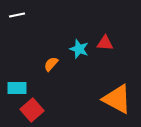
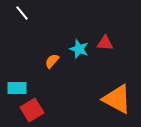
white line: moved 5 px right, 2 px up; rotated 63 degrees clockwise
orange semicircle: moved 1 px right, 3 px up
red square: rotated 10 degrees clockwise
